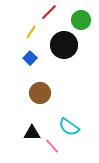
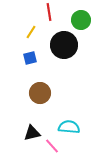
red line: rotated 54 degrees counterclockwise
blue square: rotated 32 degrees clockwise
cyan semicircle: rotated 150 degrees clockwise
black triangle: rotated 12 degrees counterclockwise
